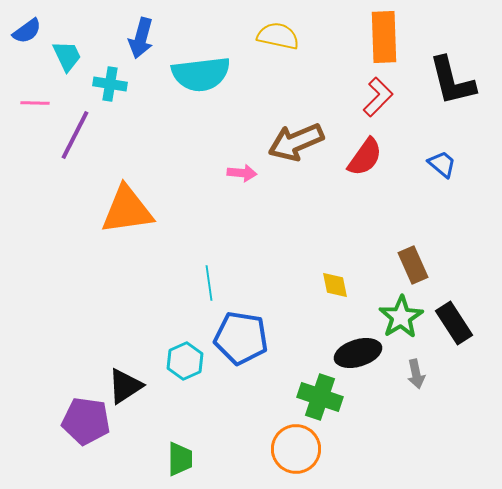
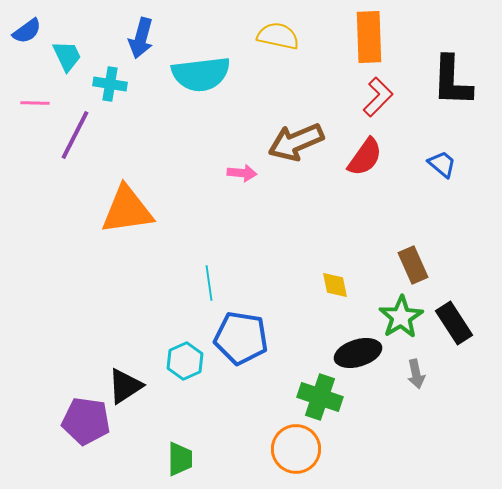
orange rectangle: moved 15 px left
black L-shape: rotated 16 degrees clockwise
